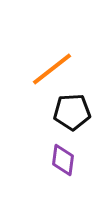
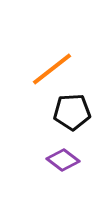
purple diamond: rotated 60 degrees counterclockwise
